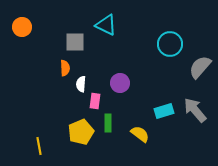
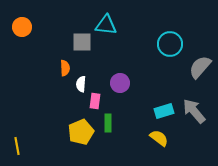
cyan triangle: rotated 20 degrees counterclockwise
gray square: moved 7 px right
gray arrow: moved 1 px left, 1 px down
yellow semicircle: moved 19 px right, 4 px down
yellow line: moved 22 px left
